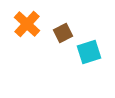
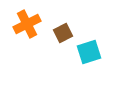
orange cross: rotated 20 degrees clockwise
